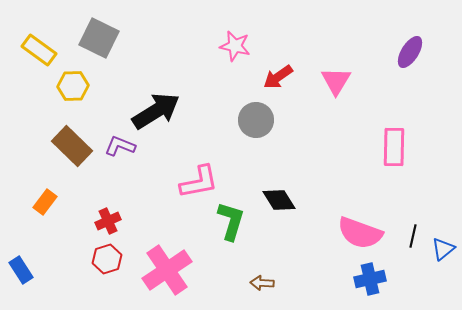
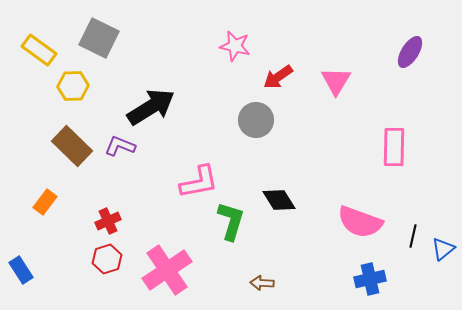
black arrow: moved 5 px left, 4 px up
pink semicircle: moved 11 px up
